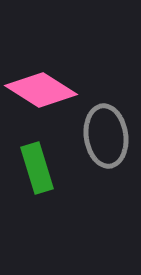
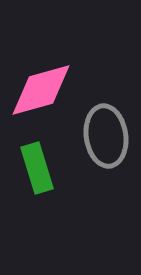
pink diamond: rotated 48 degrees counterclockwise
